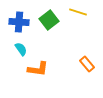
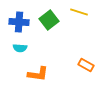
yellow line: moved 1 px right
cyan semicircle: moved 1 px left, 1 px up; rotated 128 degrees clockwise
orange rectangle: moved 1 px left, 1 px down; rotated 21 degrees counterclockwise
orange L-shape: moved 5 px down
